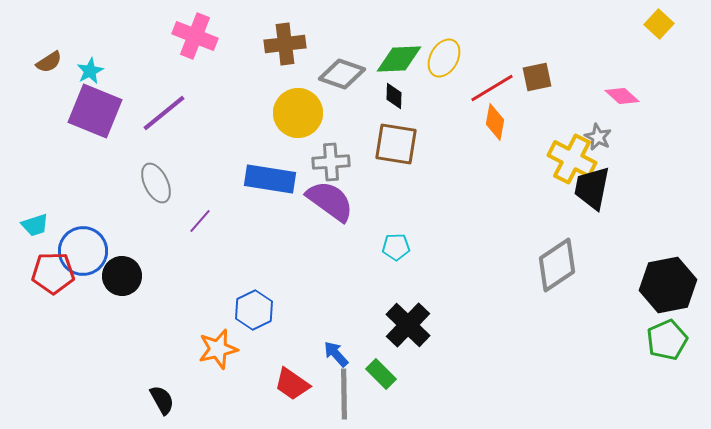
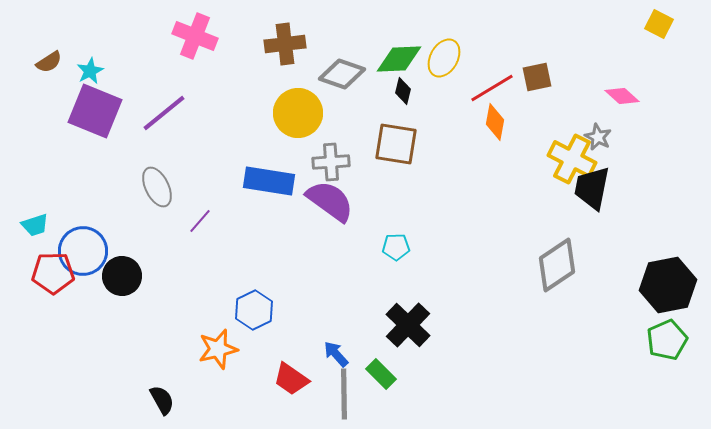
yellow square at (659, 24): rotated 16 degrees counterclockwise
black diamond at (394, 96): moved 9 px right, 5 px up; rotated 12 degrees clockwise
blue rectangle at (270, 179): moved 1 px left, 2 px down
gray ellipse at (156, 183): moved 1 px right, 4 px down
red trapezoid at (292, 384): moved 1 px left, 5 px up
